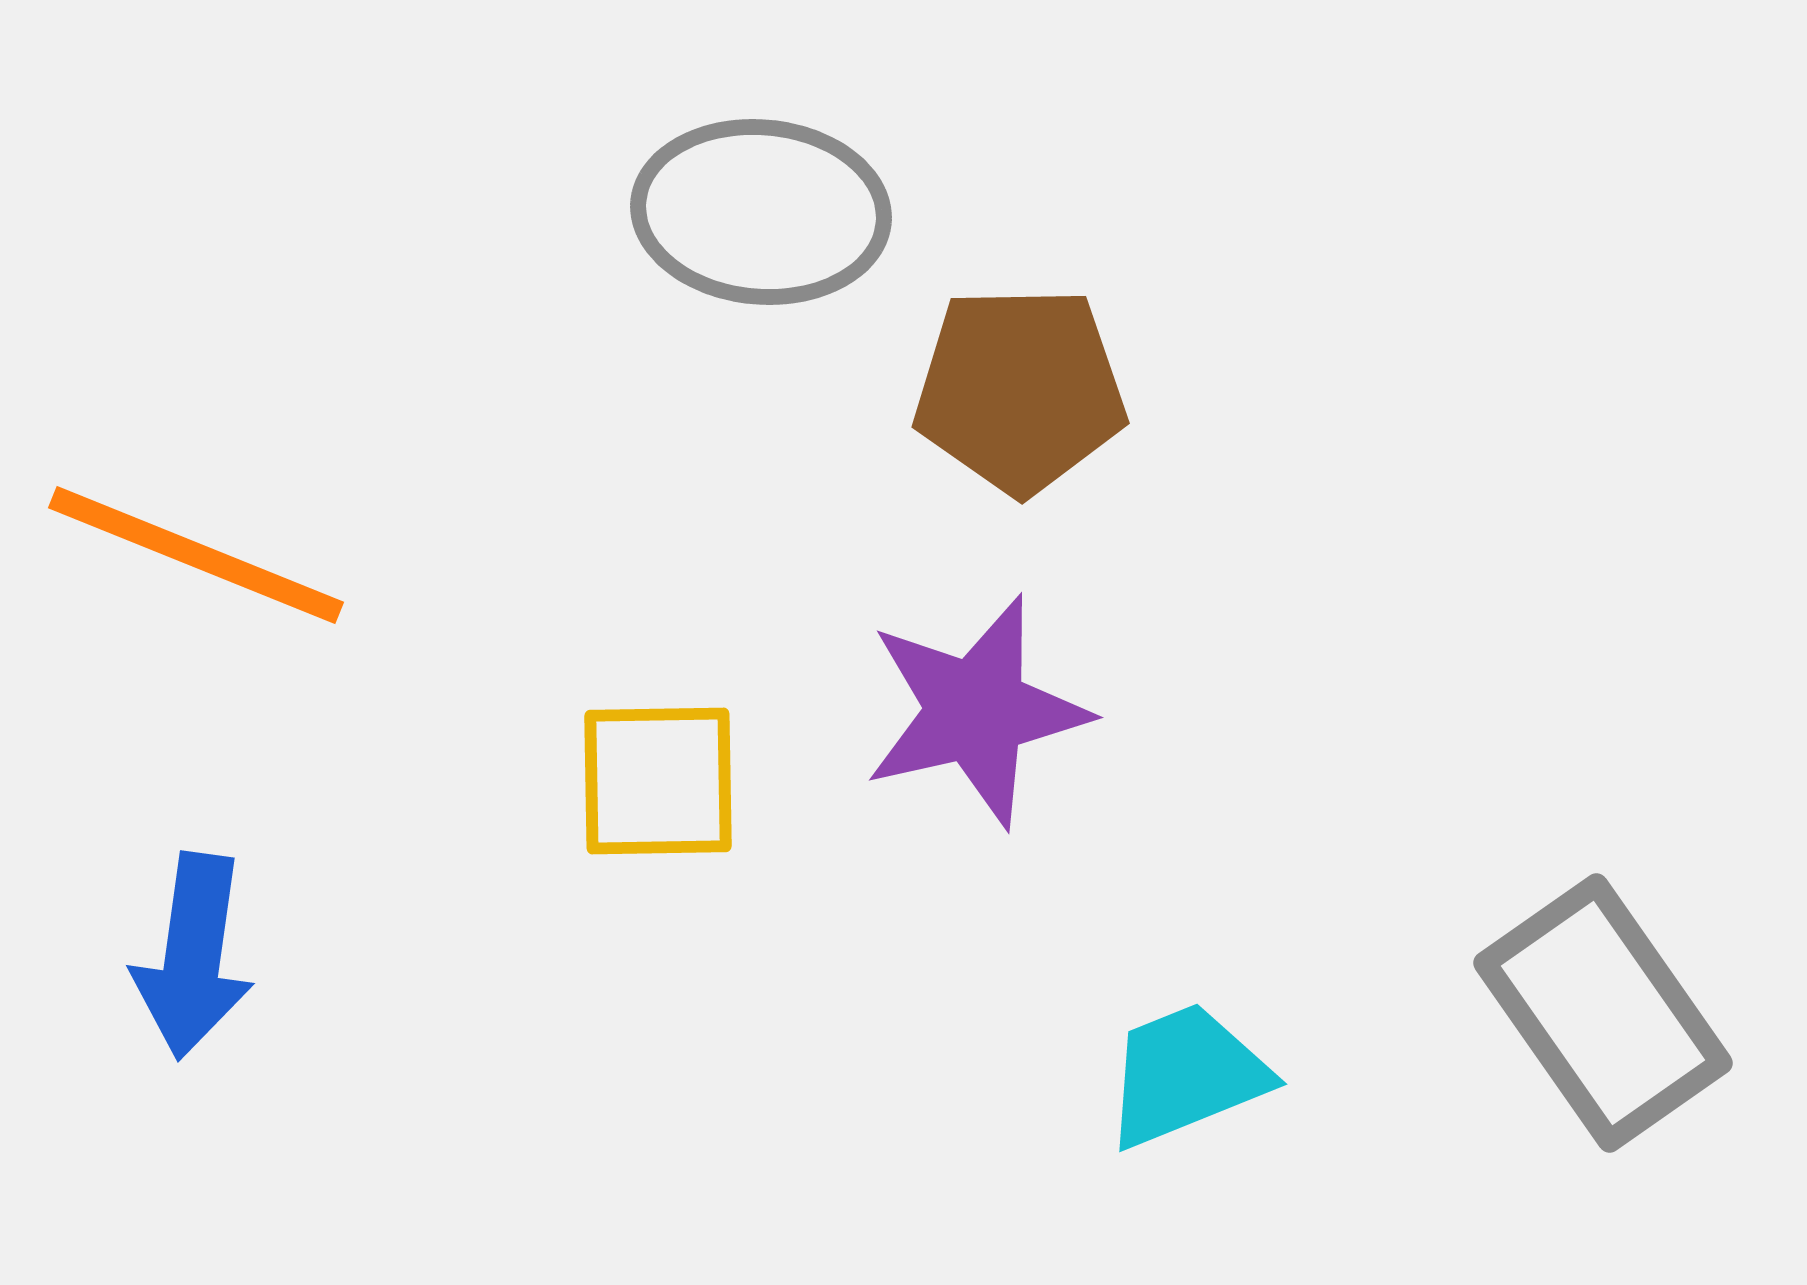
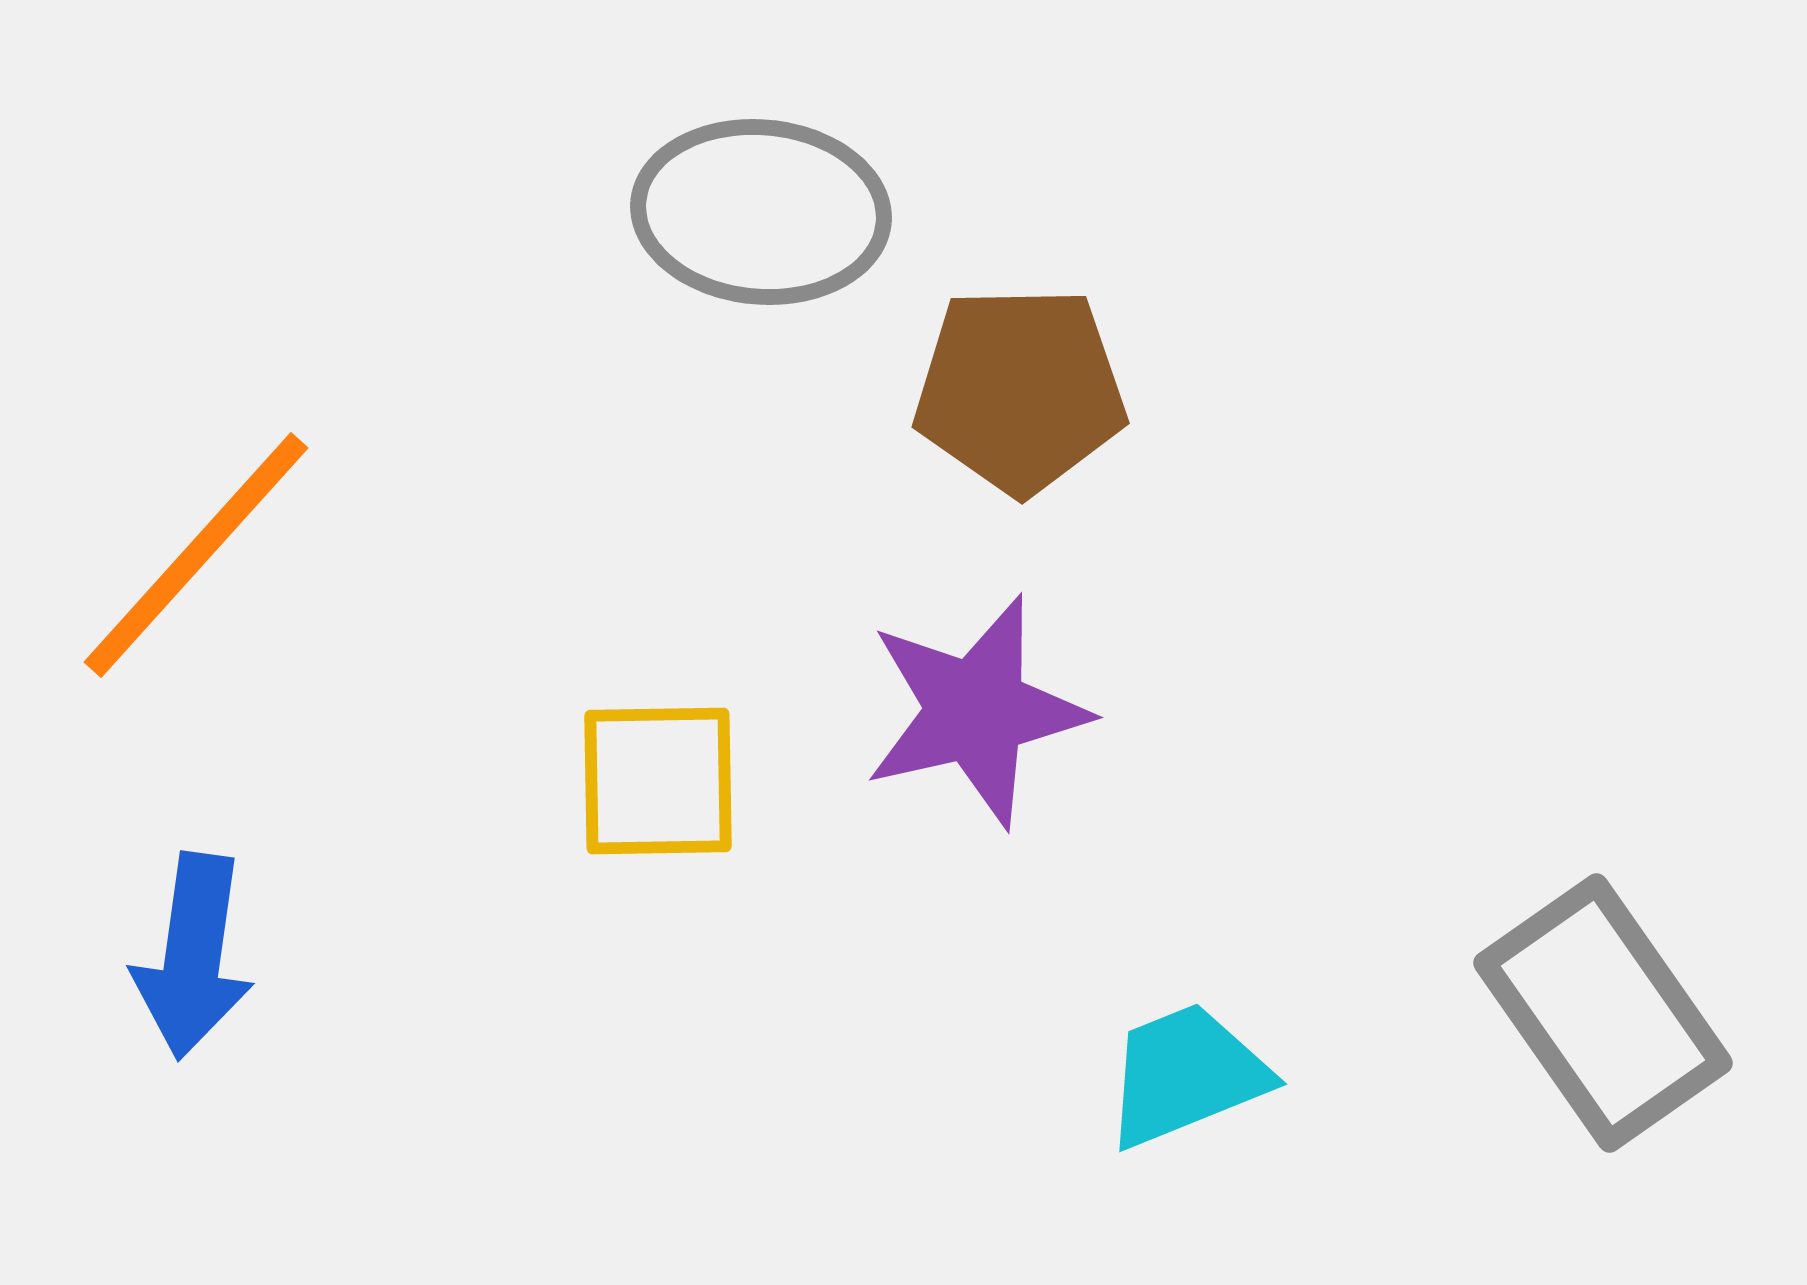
orange line: rotated 70 degrees counterclockwise
